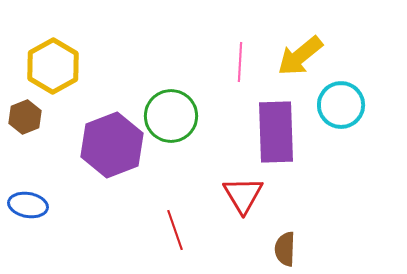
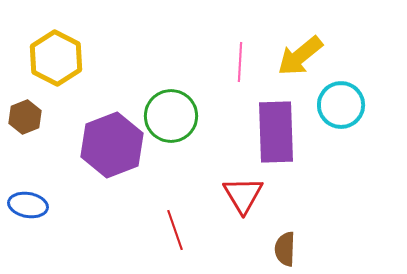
yellow hexagon: moved 3 px right, 8 px up; rotated 4 degrees counterclockwise
